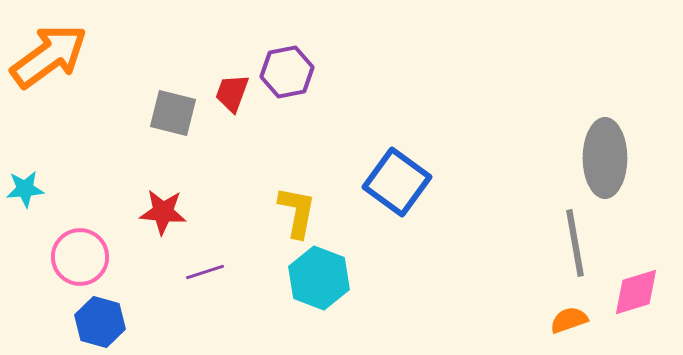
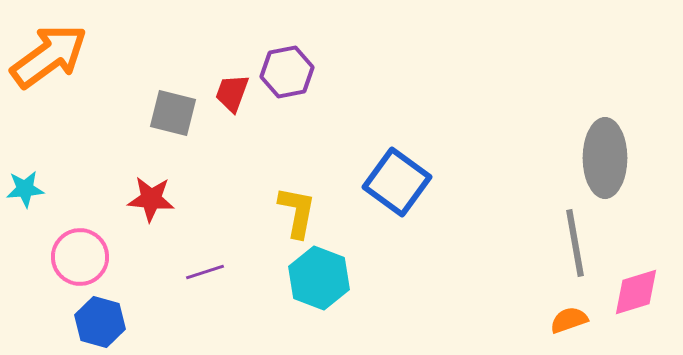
red star: moved 12 px left, 13 px up
